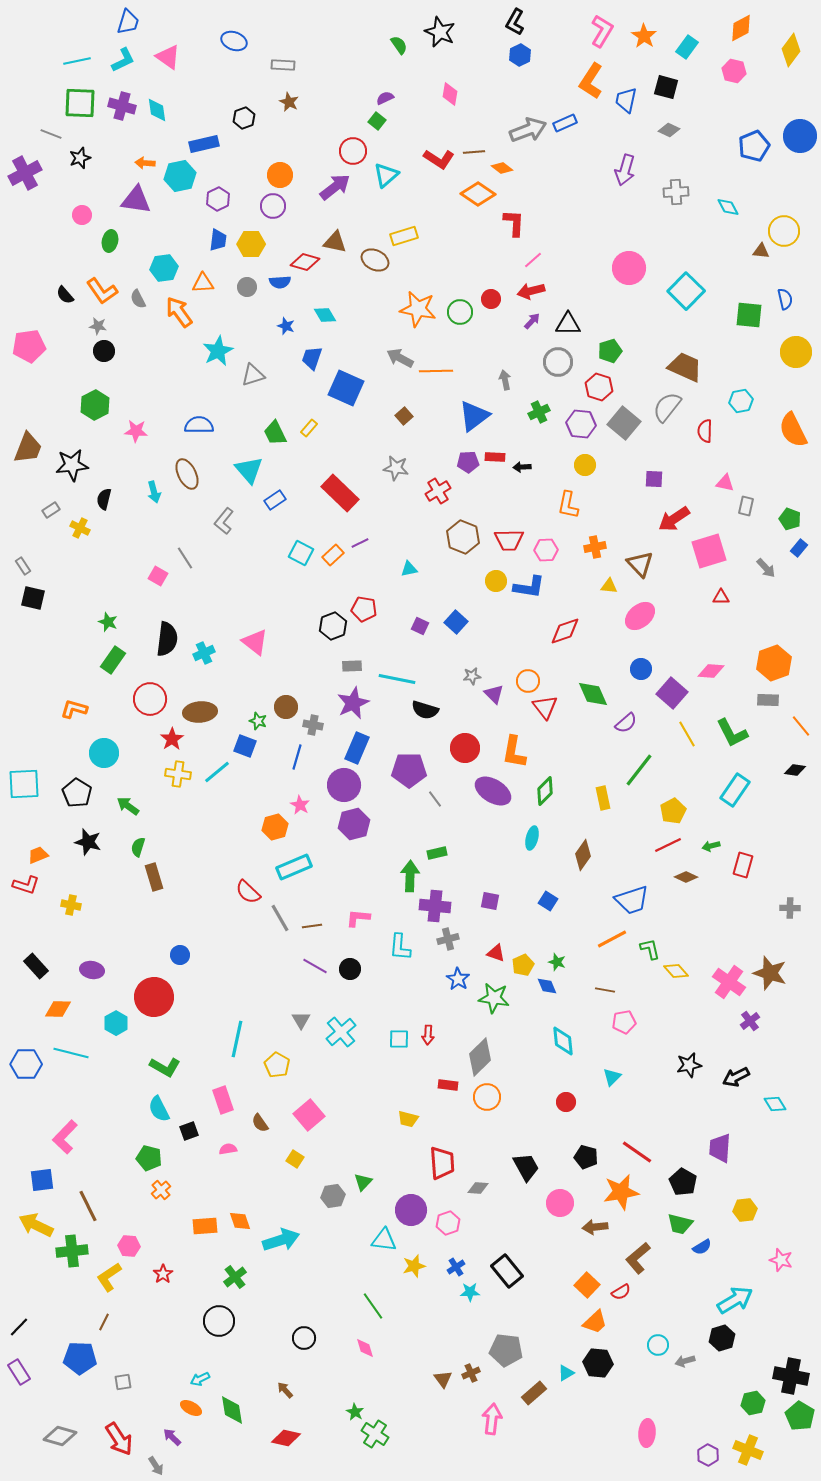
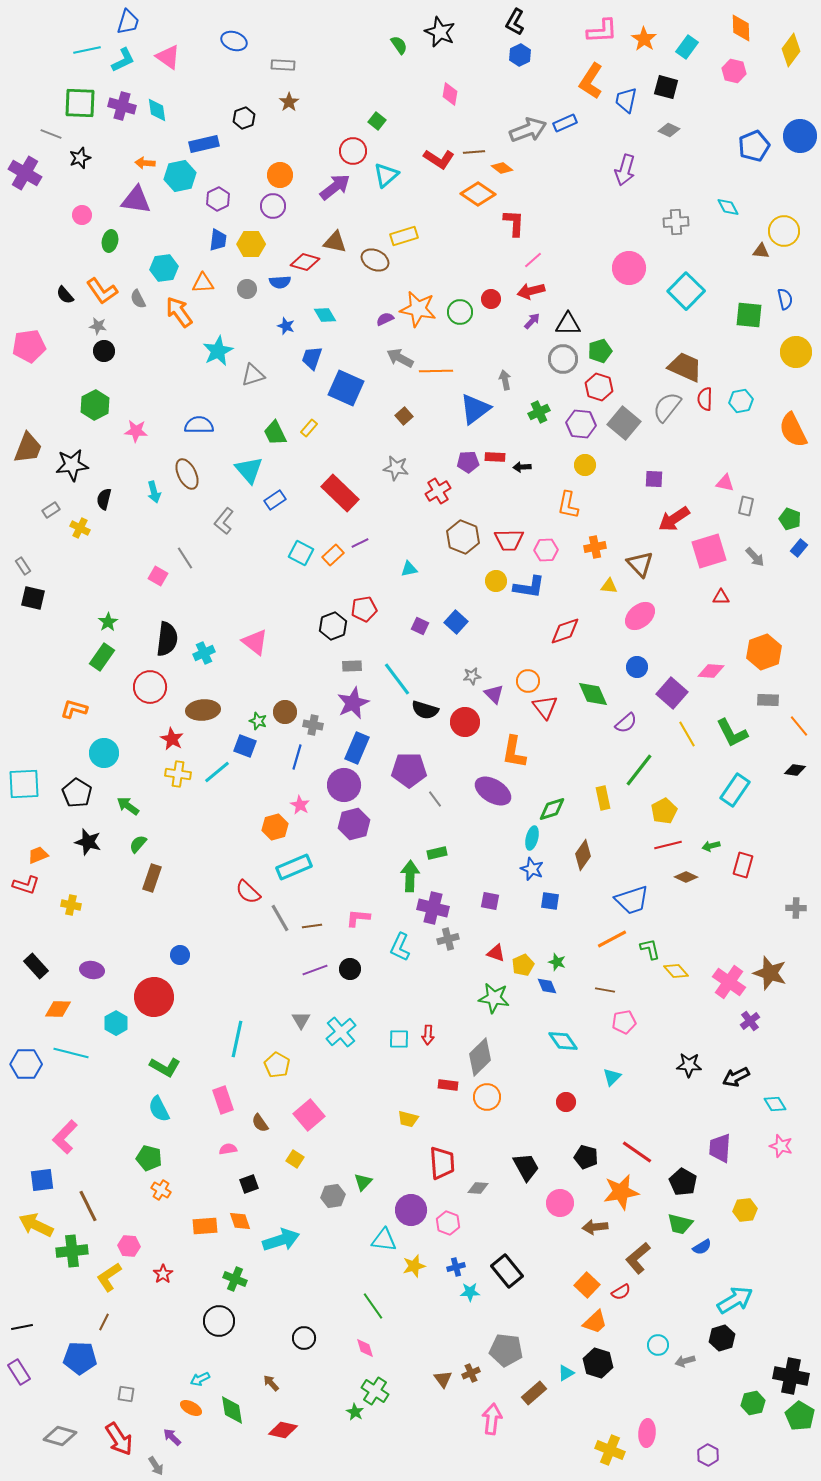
orange diamond at (741, 28): rotated 64 degrees counterclockwise
pink L-shape at (602, 31): rotated 56 degrees clockwise
orange star at (644, 36): moved 3 px down
cyan line at (77, 61): moved 10 px right, 11 px up
purple semicircle at (385, 98): moved 221 px down
brown star at (289, 102): rotated 12 degrees clockwise
purple cross at (25, 173): rotated 32 degrees counterclockwise
gray cross at (676, 192): moved 30 px down
gray circle at (247, 287): moved 2 px down
green pentagon at (610, 351): moved 10 px left
gray circle at (558, 362): moved 5 px right, 3 px up
blue triangle at (474, 416): moved 1 px right, 7 px up
red semicircle at (705, 431): moved 32 px up
gray arrow at (766, 568): moved 11 px left, 11 px up
red pentagon at (364, 609): rotated 20 degrees counterclockwise
green star at (108, 622): rotated 18 degrees clockwise
green rectangle at (113, 660): moved 11 px left, 3 px up
orange hexagon at (774, 663): moved 10 px left, 11 px up
blue circle at (641, 669): moved 4 px left, 2 px up
cyan line at (397, 679): rotated 42 degrees clockwise
red circle at (150, 699): moved 12 px up
brown circle at (286, 707): moved 1 px left, 5 px down
brown ellipse at (200, 712): moved 3 px right, 2 px up
orange line at (801, 726): moved 2 px left
red star at (172, 739): rotated 10 degrees counterclockwise
red circle at (465, 748): moved 26 px up
green diamond at (545, 791): moved 7 px right, 18 px down; rotated 28 degrees clockwise
yellow pentagon at (673, 811): moved 9 px left
red line at (668, 845): rotated 12 degrees clockwise
green semicircle at (138, 847): moved 3 px up; rotated 24 degrees clockwise
brown rectangle at (154, 877): moved 2 px left, 1 px down; rotated 36 degrees clockwise
blue square at (548, 901): moved 2 px right; rotated 24 degrees counterclockwise
purple cross at (435, 906): moved 2 px left, 2 px down; rotated 8 degrees clockwise
gray cross at (790, 908): moved 6 px right
cyan L-shape at (400, 947): rotated 20 degrees clockwise
purple line at (315, 966): moved 4 px down; rotated 50 degrees counterclockwise
blue star at (458, 979): moved 74 px right, 110 px up; rotated 10 degrees counterclockwise
cyan diamond at (563, 1041): rotated 28 degrees counterclockwise
black star at (689, 1065): rotated 15 degrees clockwise
black square at (189, 1131): moved 60 px right, 53 px down
orange cross at (161, 1190): rotated 18 degrees counterclockwise
pink hexagon at (448, 1223): rotated 20 degrees counterclockwise
pink star at (781, 1260): moved 114 px up
blue cross at (456, 1267): rotated 18 degrees clockwise
green cross at (235, 1277): moved 2 px down; rotated 30 degrees counterclockwise
black line at (19, 1327): moved 3 px right; rotated 35 degrees clockwise
black hexagon at (598, 1363): rotated 12 degrees clockwise
gray square at (123, 1382): moved 3 px right, 12 px down; rotated 18 degrees clockwise
brown arrow at (285, 1390): moved 14 px left, 7 px up
green cross at (375, 1434): moved 43 px up
red diamond at (286, 1438): moved 3 px left, 8 px up
yellow cross at (748, 1450): moved 138 px left
